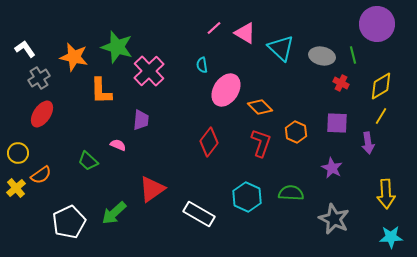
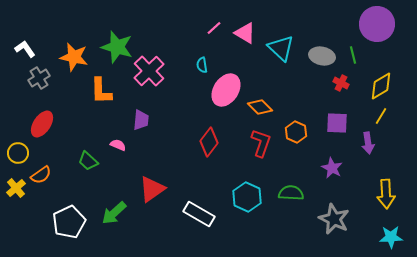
red ellipse: moved 10 px down
